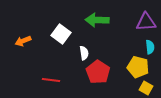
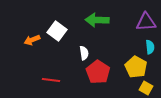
white square: moved 4 px left, 3 px up
orange arrow: moved 9 px right, 1 px up
yellow pentagon: moved 2 px left; rotated 15 degrees clockwise
